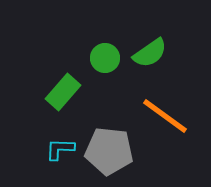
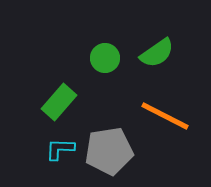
green semicircle: moved 7 px right
green rectangle: moved 4 px left, 10 px down
orange line: rotated 9 degrees counterclockwise
gray pentagon: rotated 15 degrees counterclockwise
